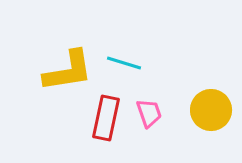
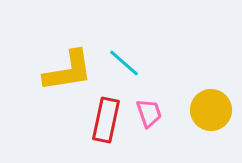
cyan line: rotated 24 degrees clockwise
red rectangle: moved 2 px down
